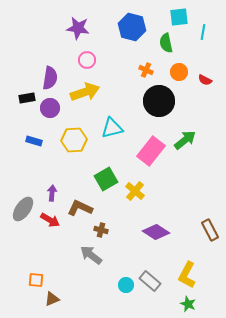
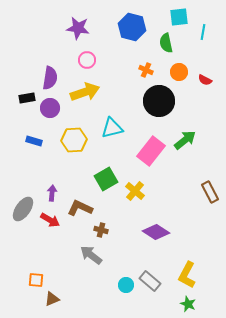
brown rectangle: moved 38 px up
